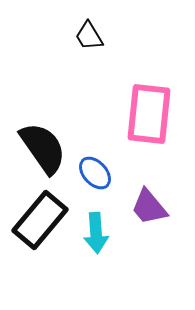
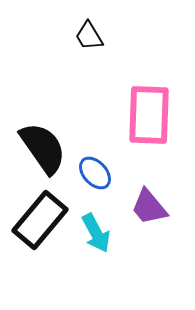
pink rectangle: moved 1 px down; rotated 4 degrees counterclockwise
cyan arrow: rotated 24 degrees counterclockwise
